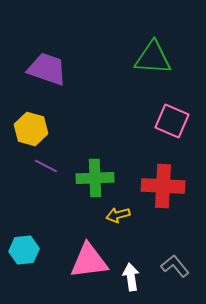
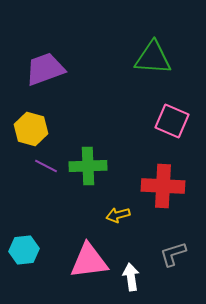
purple trapezoid: moved 2 px left; rotated 39 degrees counterclockwise
green cross: moved 7 px left, 12 px up
gray L-shape: moved 2 px left, 12 px up; rotated 68 degrees counterclockwise
